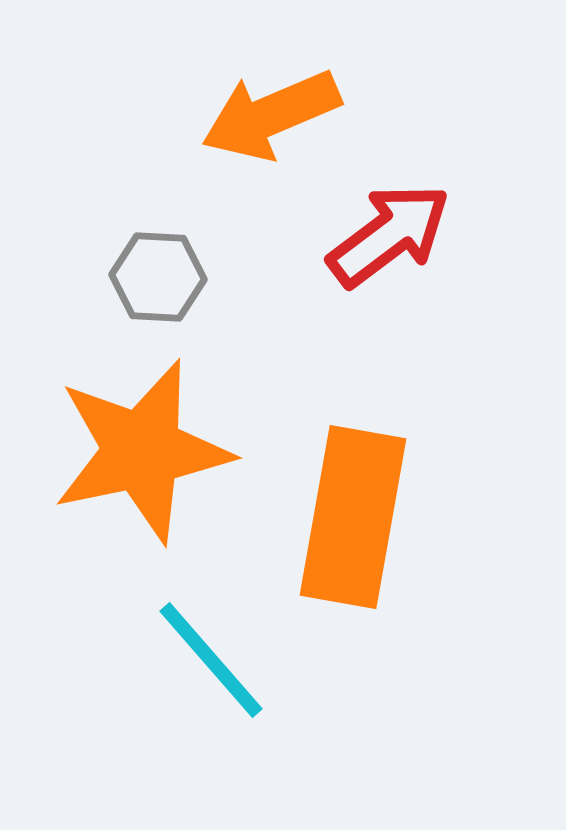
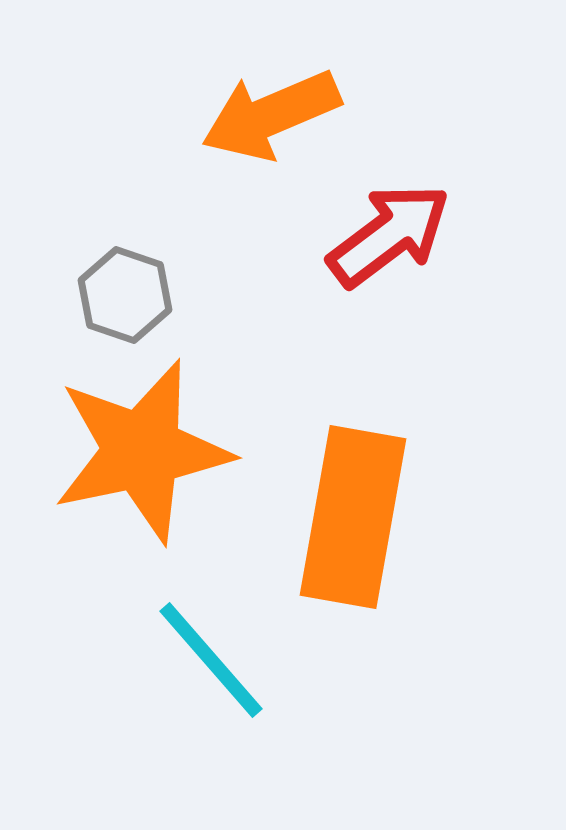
gray hexagon: moved 33 px left, 18 px down; rotated 16 degrees clockwise
